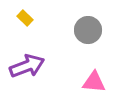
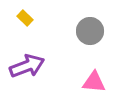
gray circle: moved 2 px right, 1 px down
